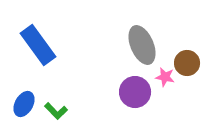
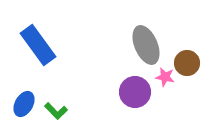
gray ellipse: moved 4 px right
